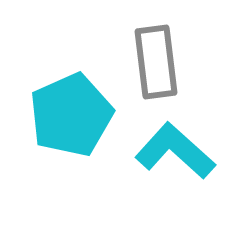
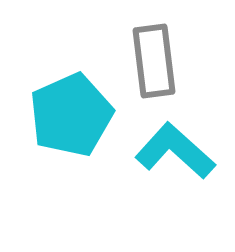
gray rectangle: moved 2 px left, 1 px up
